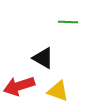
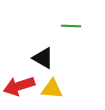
green line: moved 3 px right, 4 px down
yellow triangle: moved 6 px left, 2 px up; rotated 15 degrees counterclockwise
